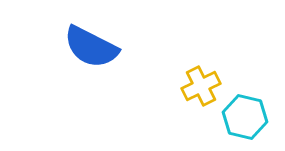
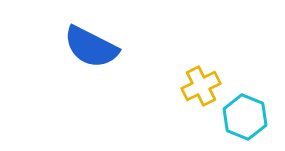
cyan hexagon: rotated 9 degrees clockwise
